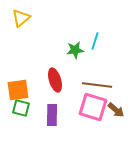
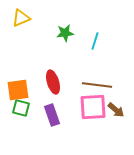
yellow triangle: rotated 18 degrees clockwise
green star: moved 10 px left, 17 px up
red ellipse: moved 2 px left, 2 px down
pink square: rotated 20 degrees counterclockwise
purple rectangle: rotated 20 degrees counterclockwise
